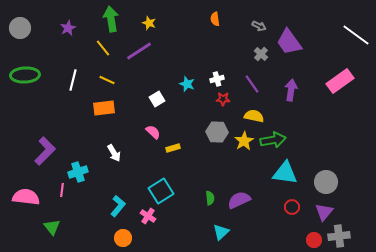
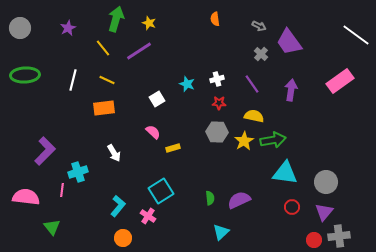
green arrow at (111, 19): moved 5 px right; rotated 25 degrees clockwise
red star at (223, 99): moved 4 px left, 4 px down
